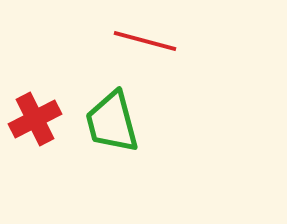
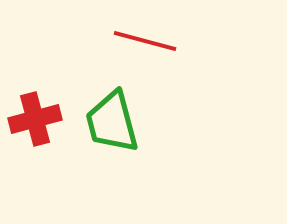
red cross: rotated 12 degrees clockwise
